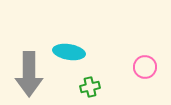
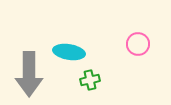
pink circle: moved 7 px left, 23 px up
green cross: moved 7 px up
